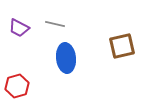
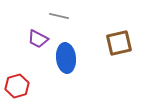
gray line: moved 4 px right, 8 px up
purple trapezoid: moved 19 px right, 11 px down
brown square: moved 3 px left, 3 px up
